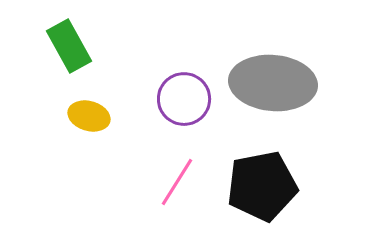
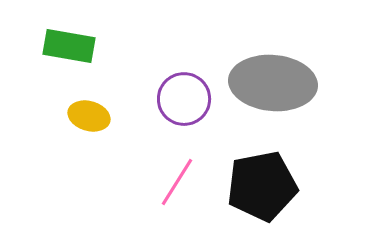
green rectangle: rotated 51 degrees counterclockwise
